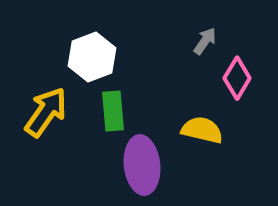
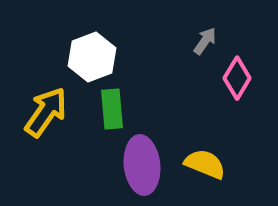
green rectangle: moved 1 px left, 2 px up
yellow semicircle: moved 3 px right, 34 px down; rotated 9 degrees clockwise
